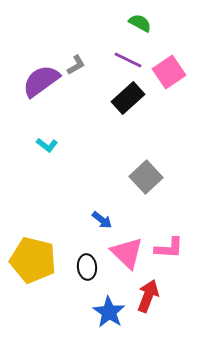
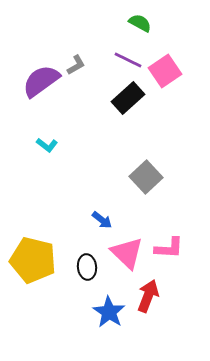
pink square: moved 4 px left, 1 px up
